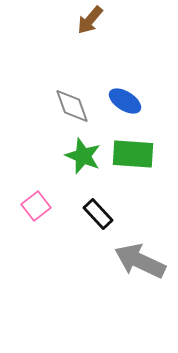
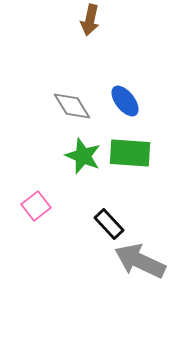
brown arrow: rotated 28 degrees counterclockwise
blue ellipse: rotated 20 degrees clockwise
gray diamond: rotated 12 degrees counterclockwise
green rectangle: moved 3 px left, 1 px up
black rectangle: moved 11 px right, 10 px down
